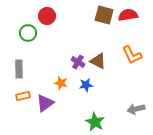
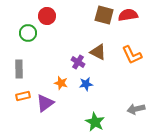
brown triangle: moved 9 px up
blue star: moved 1 px up
